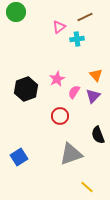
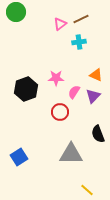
brown line: moved 4 px left, 2 px down
pink triangle: moved 1 px right, 3 px up
cyan cross: moved 2 px right, 3 px down
orange triangle: rotated 24 degrees counterclockwise
pink star: moved 1 px left, 1 px up; rotated 28 degrees clockwise
red circle: moved 4 px up
black semicircle: moved 1 px up
gray triangle: rotated 20 degrees clockwise
yellow line: moved 3 px down
